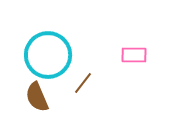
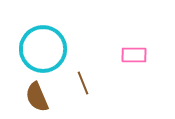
cyan circle: moved 5 px left, 6 px up
brown line: rotated 60 degrees counterclockwise
